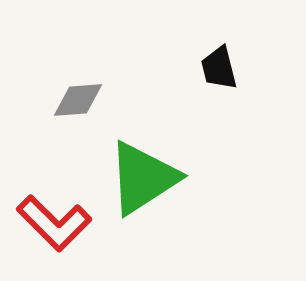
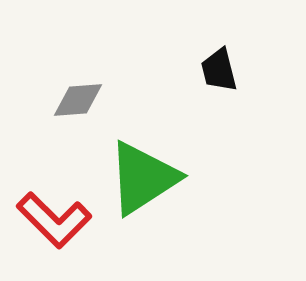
black trapezoid: moved 2 px down
red L-shape: moved 3 px up
